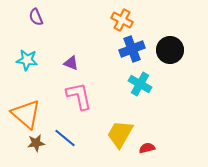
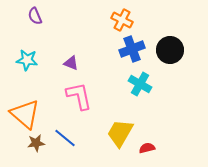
purple semicircle: moved 1 px left, 1 px up
orange triangle: moved 1 px left
yellow trapezoid: moved 1 px up
